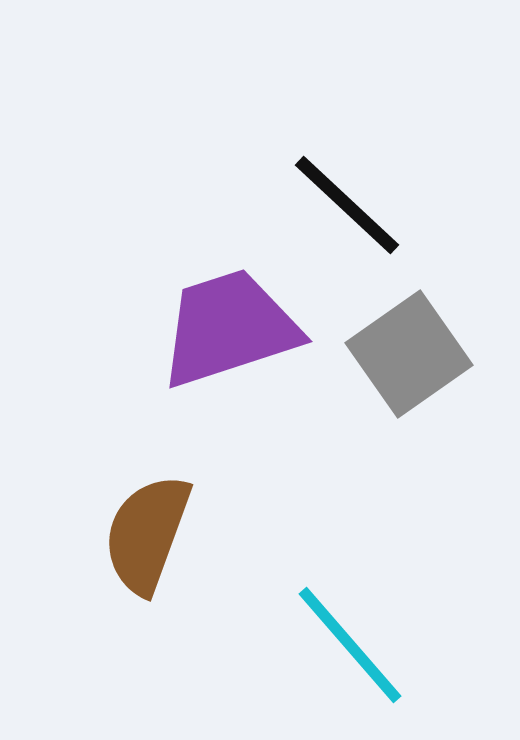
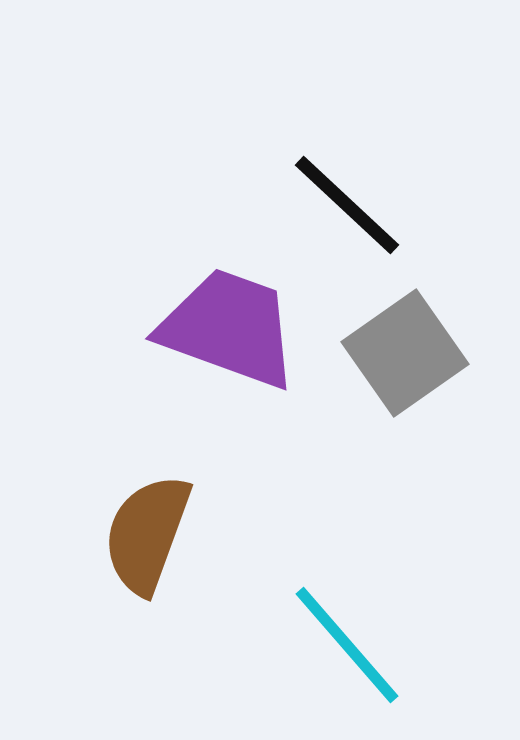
purple trapezoid: rotated 38 degrees clockwise
gray square: moved 4 px left, 1 px up
cyan line: moved 3 px left
